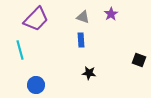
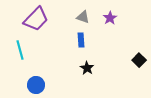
purple star: moved 1 px left, 4 px down
black square: rotated 24 degrees clockwise
black star: moved 2 px left, 5 px up; rotated 24 degrees clockwise
